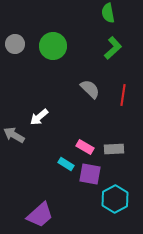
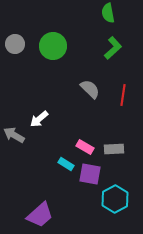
white arrow: moved 2 px down
